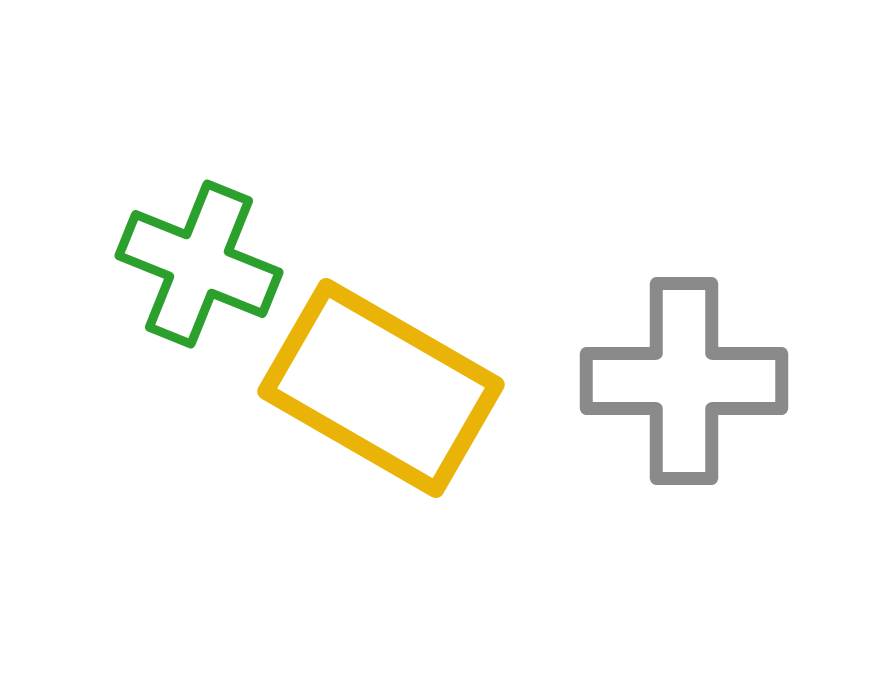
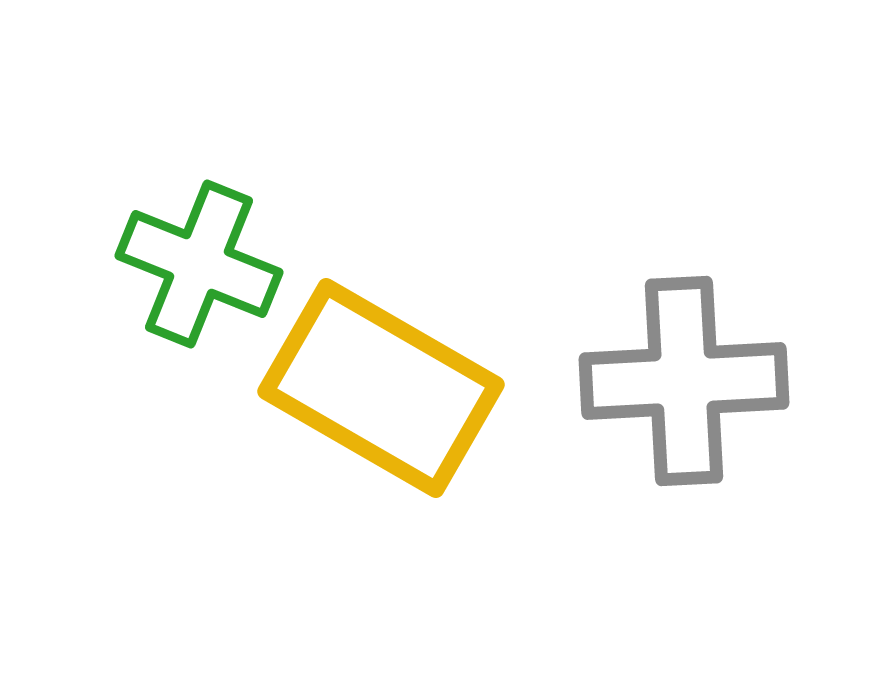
gray cross: rotated 3 degrees counterclockwise
